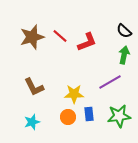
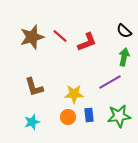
green arrow: moved 2 px down
brown L-shape: rotated 10 degrees clockwise
blue rectangle: moved 1 px down
